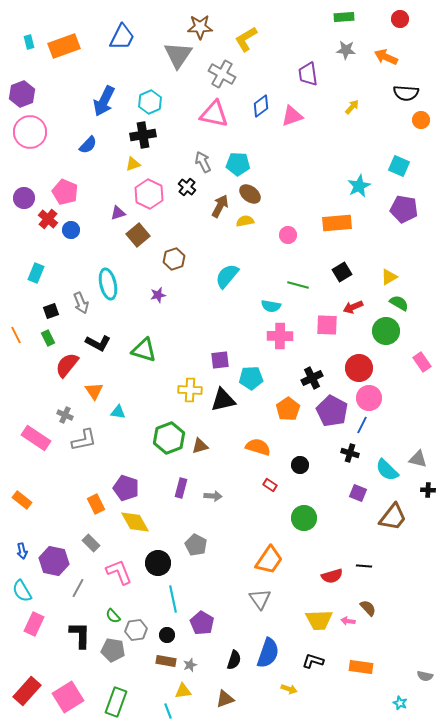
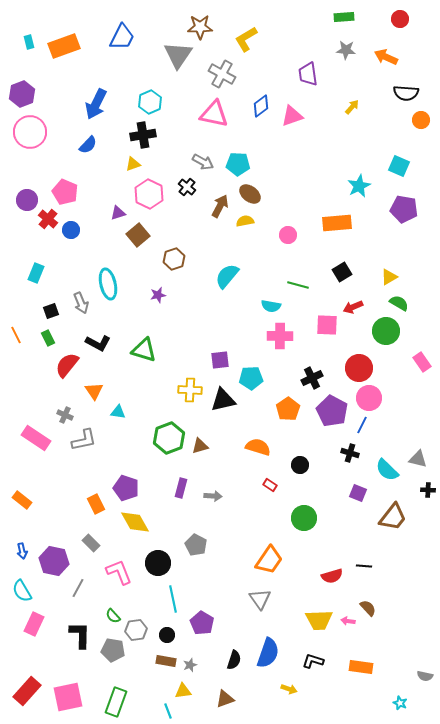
blue arrow at (104, 101): moved 8 px left, 3 px down
gray arrow at (203, 162): rotated 145 degrees clockwise
purple circle at (24, 198): moved 3 px right, 2 px down
pink square at (68, 697): rotated 20 degrees clockwise
